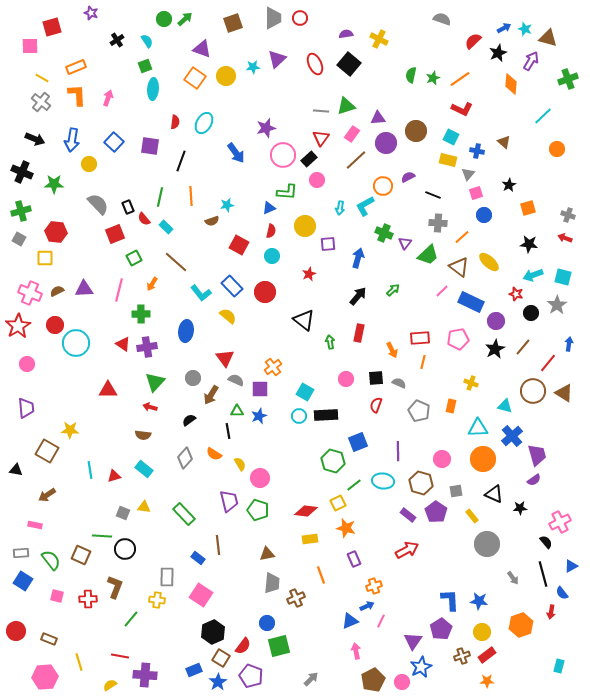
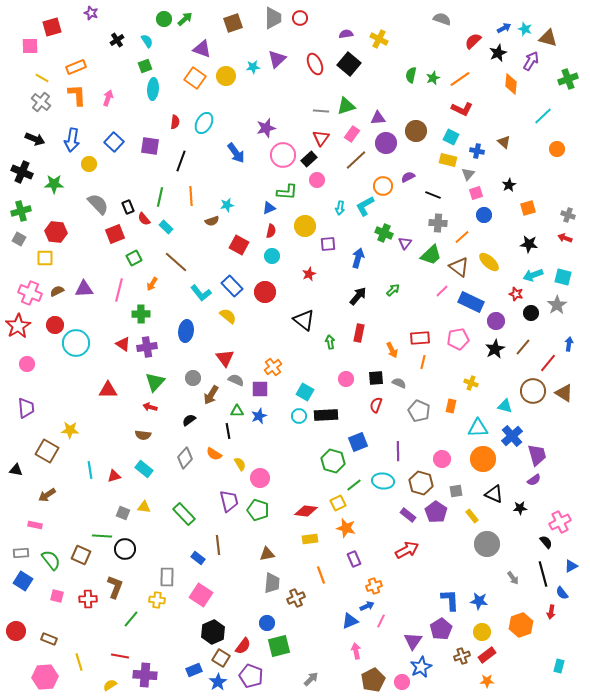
green trapezoid at (428, 255): moved 3 px right
